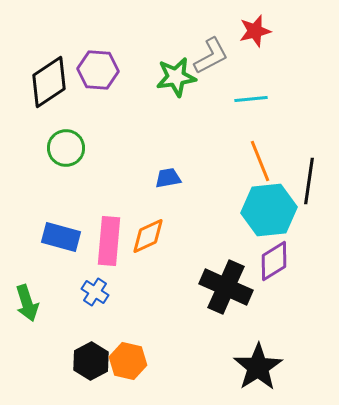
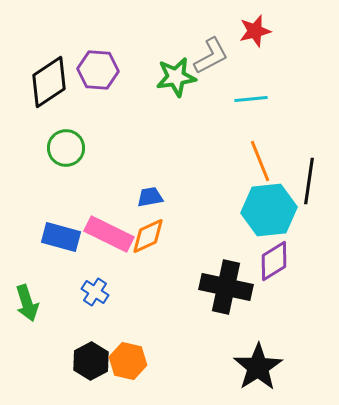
blue trapezoid: moved 18 px left, 19 px down
pink rectangle: moved 7 px up; rotated 69 degrees counterclockwise
black cross: rotated 12 degrees counterclockwise
